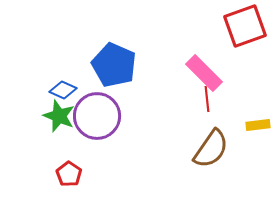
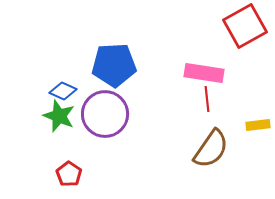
red square: rotated 9 degrees counterclockwise
blue pentagon: rotated 27 degrees counterclockwise
pink rectangle: rotated 36 degrees counterclockwise
blue diamond: moved 1 px down
purple circle: moved 8 px right, 2 px up
